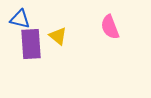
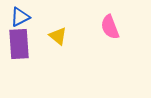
blue triangle: moved 2 px up; rotated 40 degrees counterclockwise
purple rectangle: moved 12 px left
